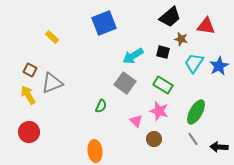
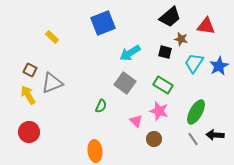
blue square: moved 1 px left
black square: moved 2 px right
cyan arrow: moved 3 px left, 3 px up
black arrow: moved 4 px left, 12 px up
